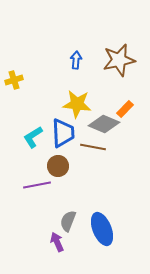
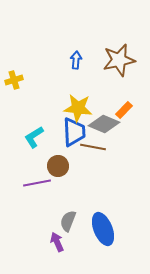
yellow star: moved 1 px right, 4 px down
orange rectangle: moved 1 px left, 1 px down
blue trapezoid: moved 11 px right, 1 px up
cyan L-shape: moved 1 px right
purple line: moved 2 px up
blue ellipse: moved 1 px right
